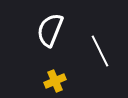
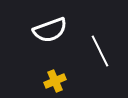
white semicircle: rotated 132 degrees counterclockwise
